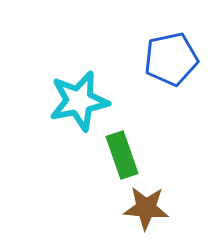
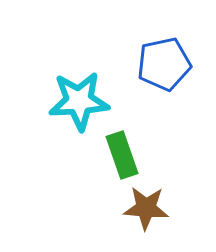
blue pentagon: moved 7 px left, 5 px down
cyan star: rotated 8 degrees clockwise
